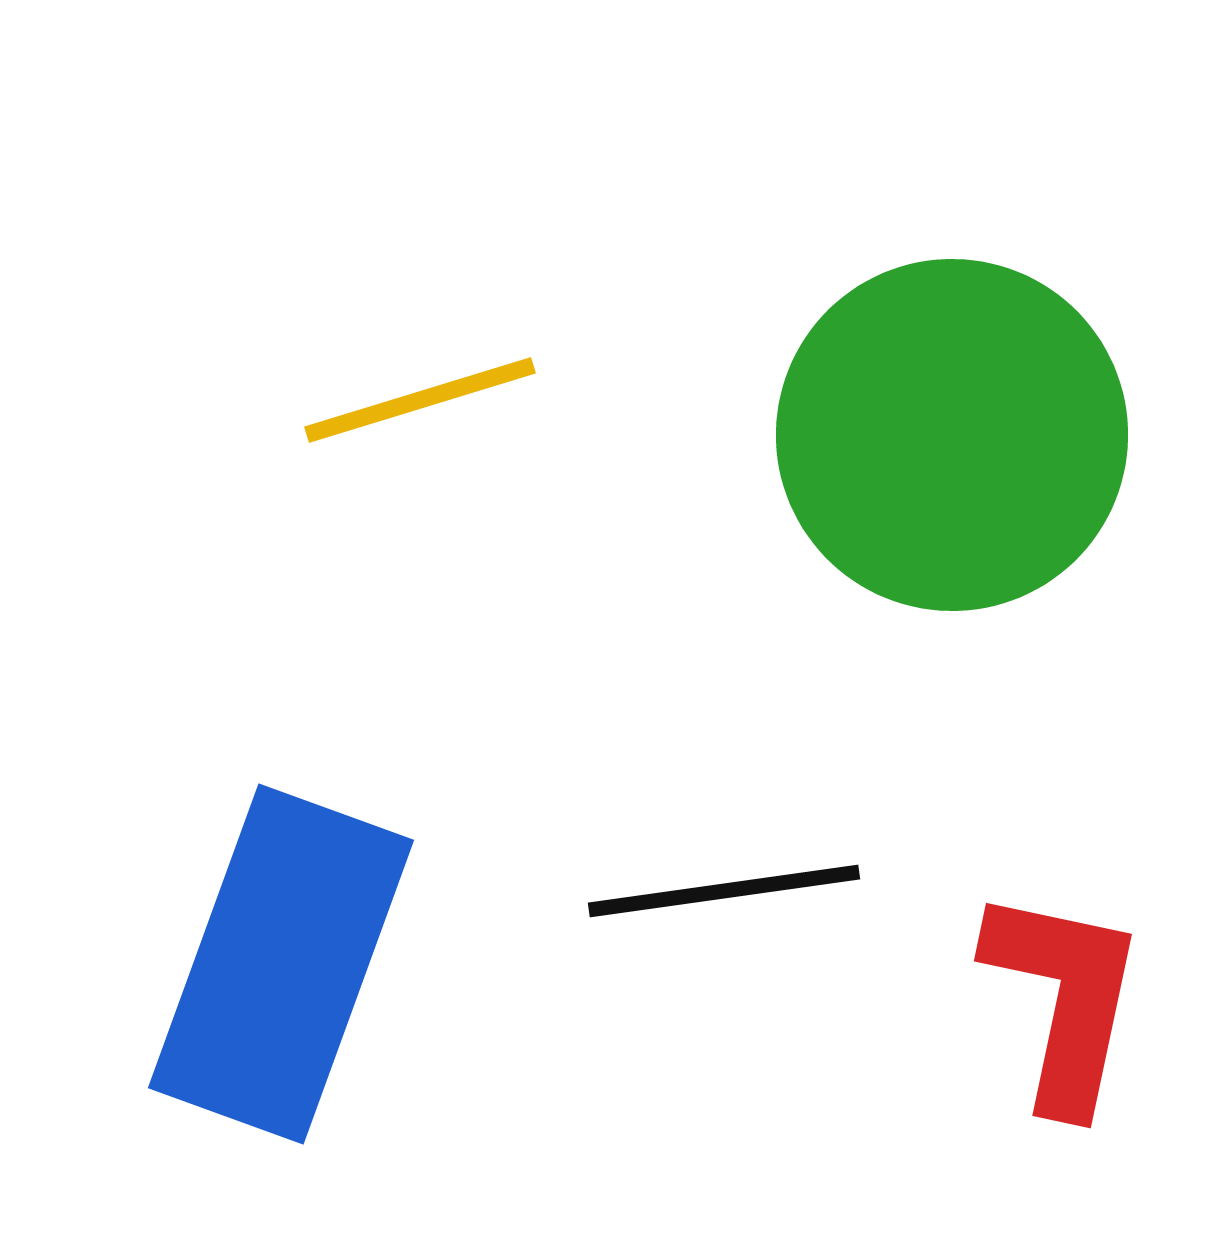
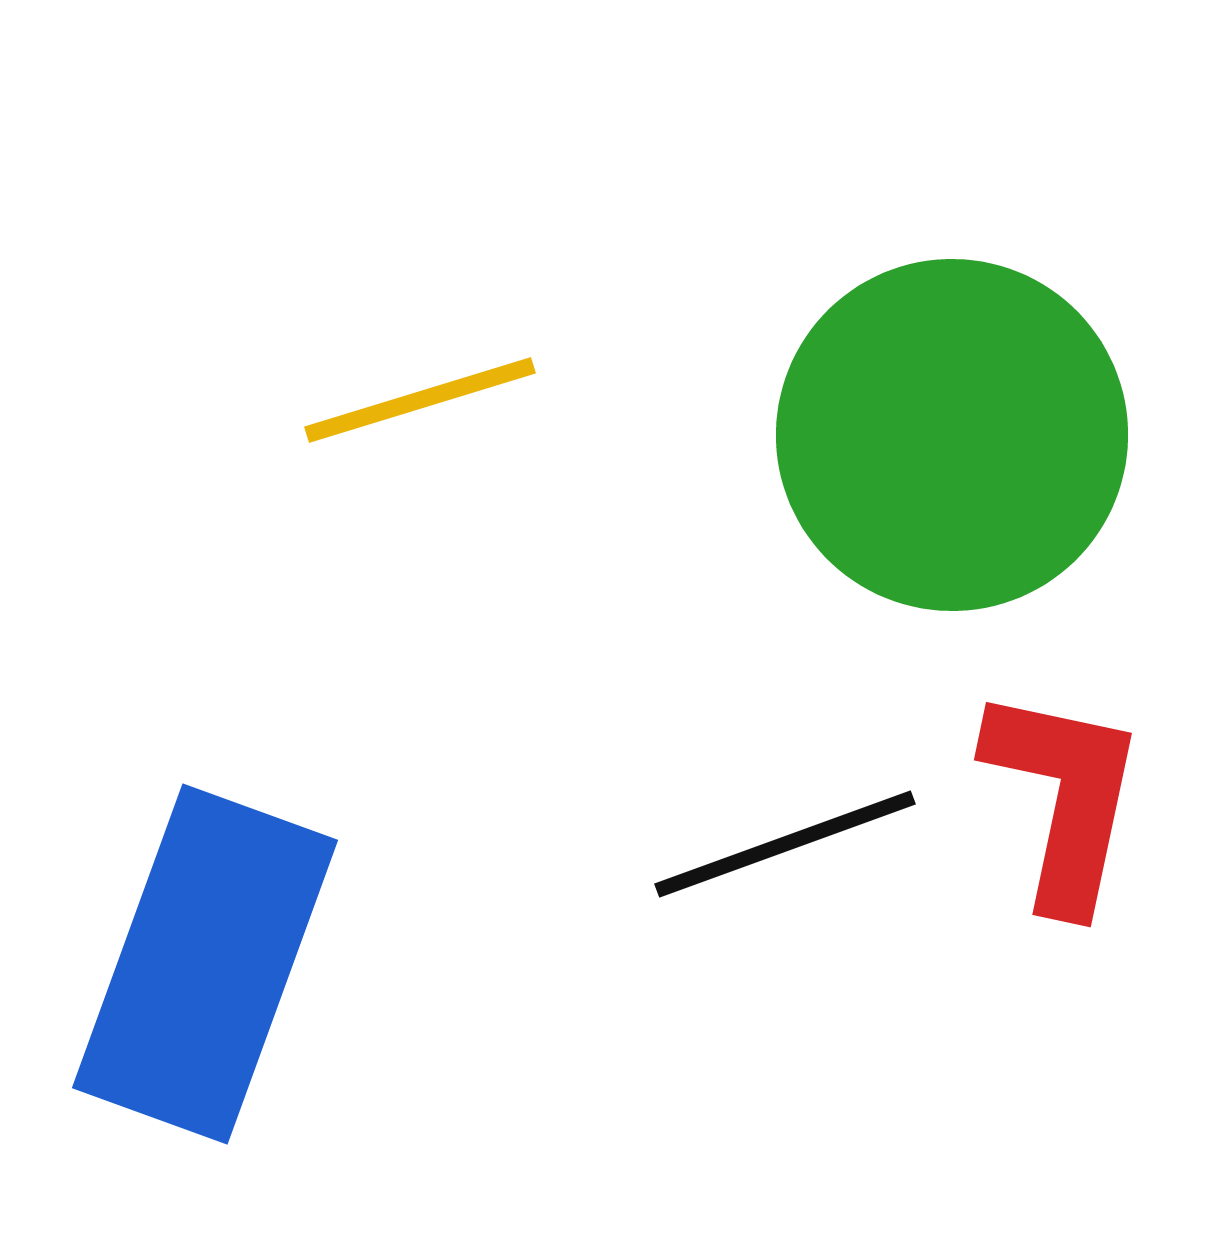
black line: moved 61 px right, 47 px up; rotated 12 degrees counterclockwise
blue rectangle: moved 76 px left
red L-shape: moved 201 px up
